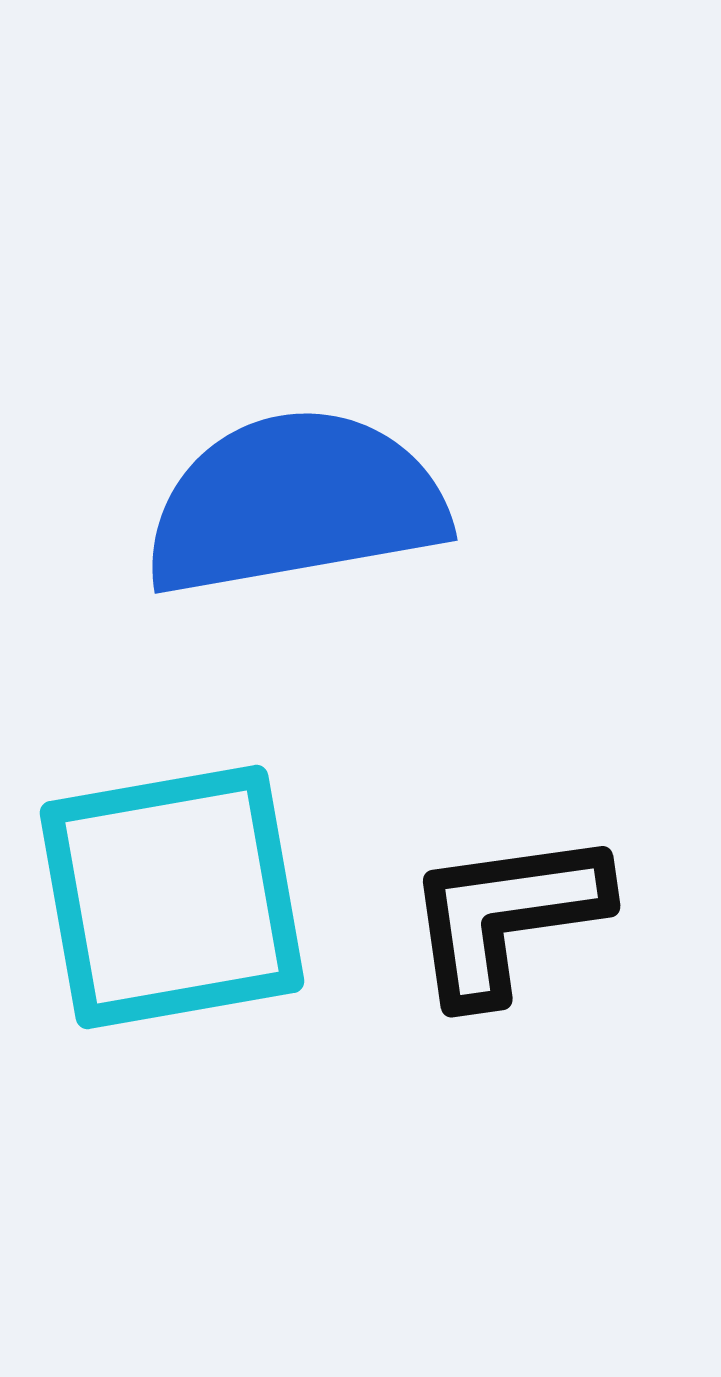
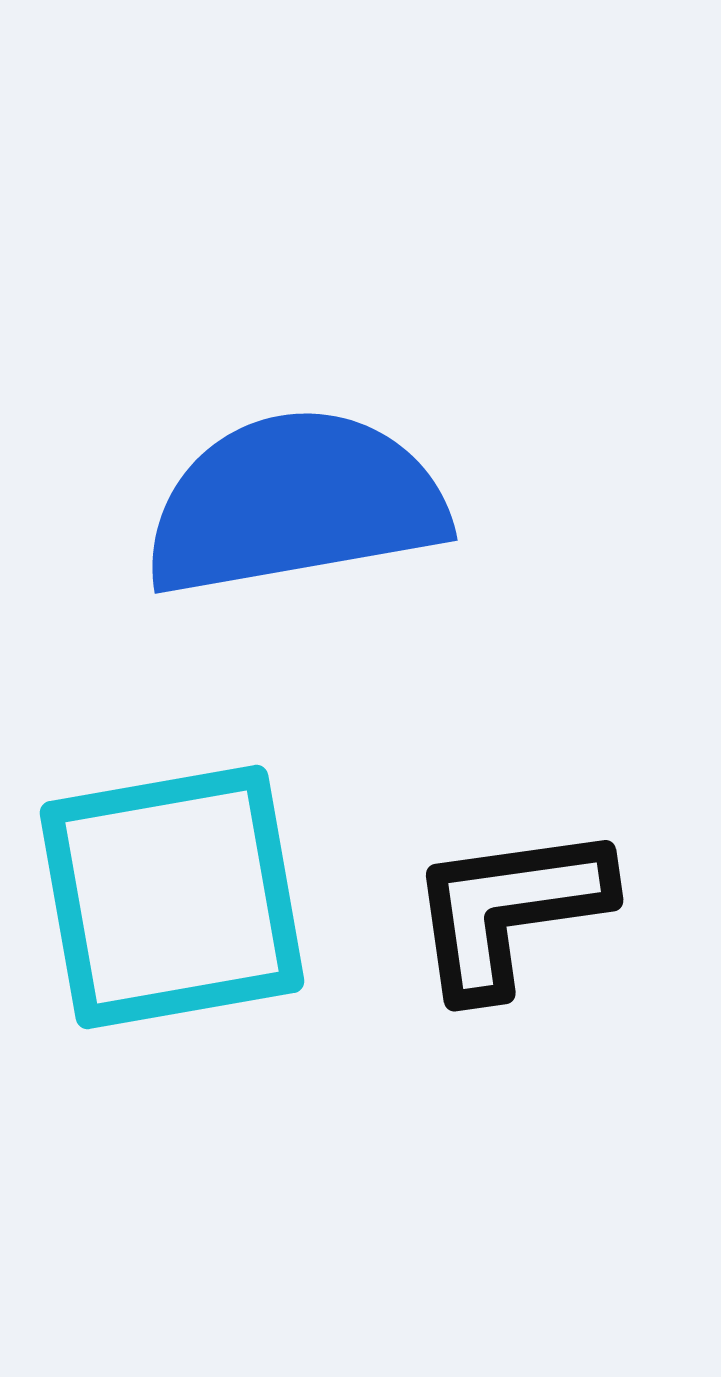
black L-shape: moved 3 px right, 6 px up
